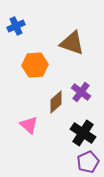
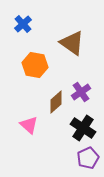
blue cross: moved 7 px right, 2 px up; rotated 18 degrees counterclockwise
brown triangle: rotated 16 degrees clockwise
orange hexagon: rotated 15 degrees clockwise
purple cross: rotated 18 degrees clockwise
black cross: moved 5 px up
purple pentagon: moved 4 px up
